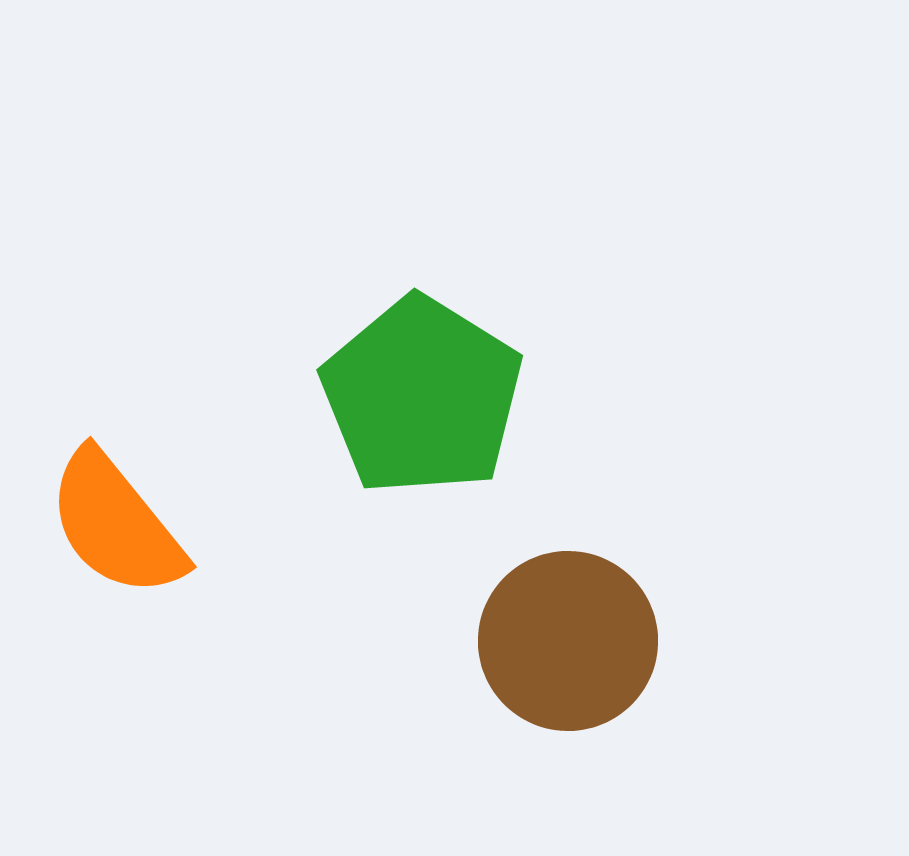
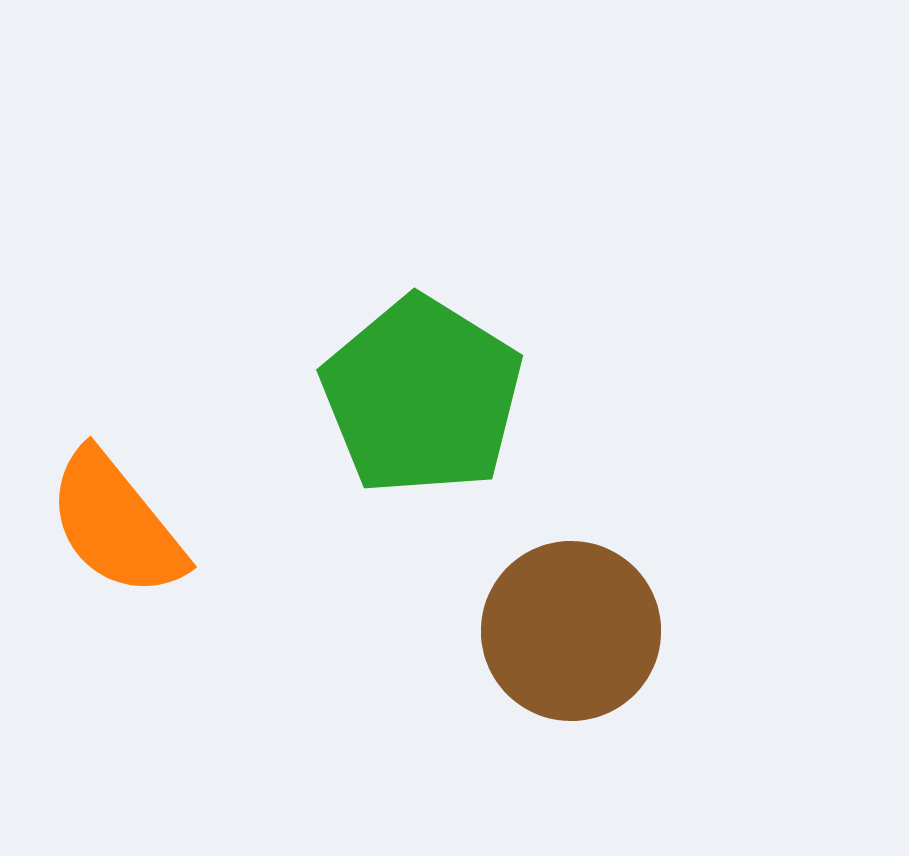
brown circle: moved 3 px right, 10 px up
